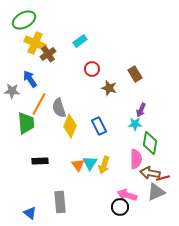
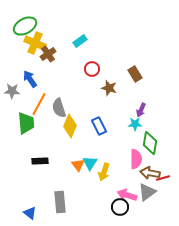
green ellipse: moved 1 px right, 6 px down
yellow arrow: moved 7 px down
gray triangle: moved 9 px left; rotated 12 degrees counterclockwise
